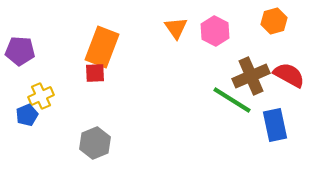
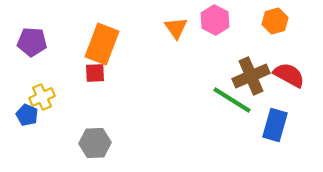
orange hexagon: moved 1 px right
pink hexagon: moved 11 px up
orange rectangle: moved 3 px up
purple pentagon: moved 12 px right, 9 px up
yellow cross: moved 1 px right, 1 px down
blue pentagon: rotated 25 degrees counterclockwise
blue rectangle: rotated 28 degrees clockwise
gray hexagon: rotated 20 degrees clockwise
